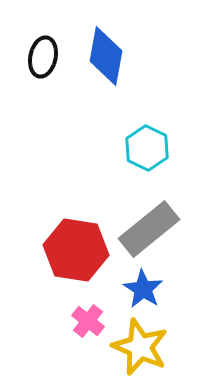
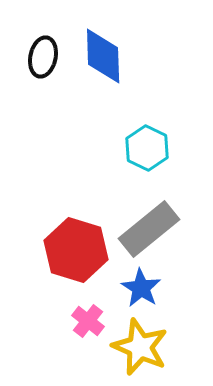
blue diamond: moved 3 px left; rotated 12 degrees counterclockwise
red hexagon: rotated 8 degrees clockwise
blue star: moved 2 px left, 1 px up
